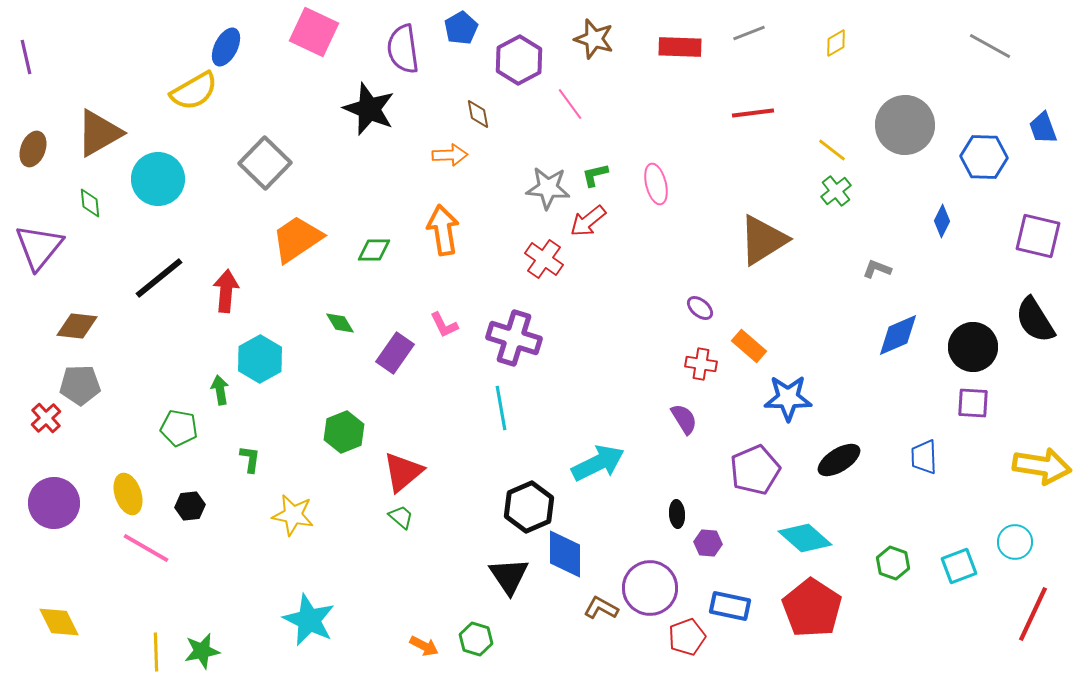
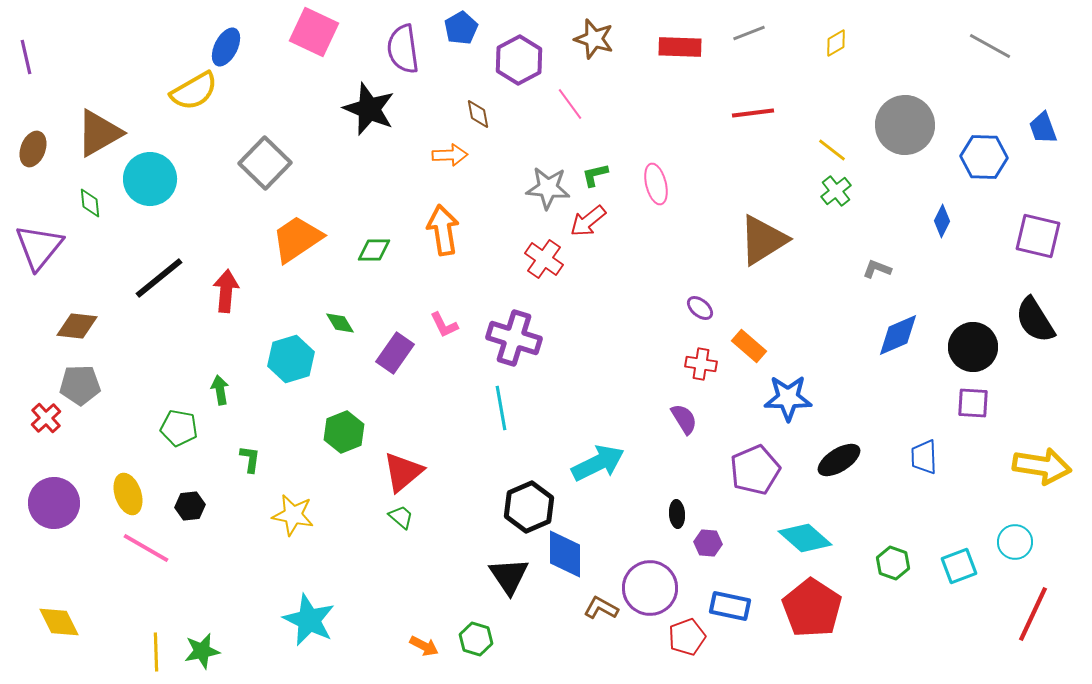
cyan circle at (158, 179): moved 8 px left
cyan hexagon at (260, 359): moved 31 px right; rotated 12 degrees clockwise
